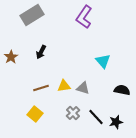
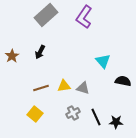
gray rectangle: moved 14 px right; rotated 10 degrees counterclockwise
black arrow: moved 1 px left
brown star: moved 1 px right, 1 px up
black semicircle: moved 1 px right, 9 px up
gray cross: rotated 16 degrees clockwise
black line: rotated 18 degrees clockwise
black star: rotated 16 degrees clockwise
